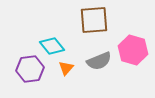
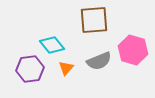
cyan diamond: moved 1 px up
